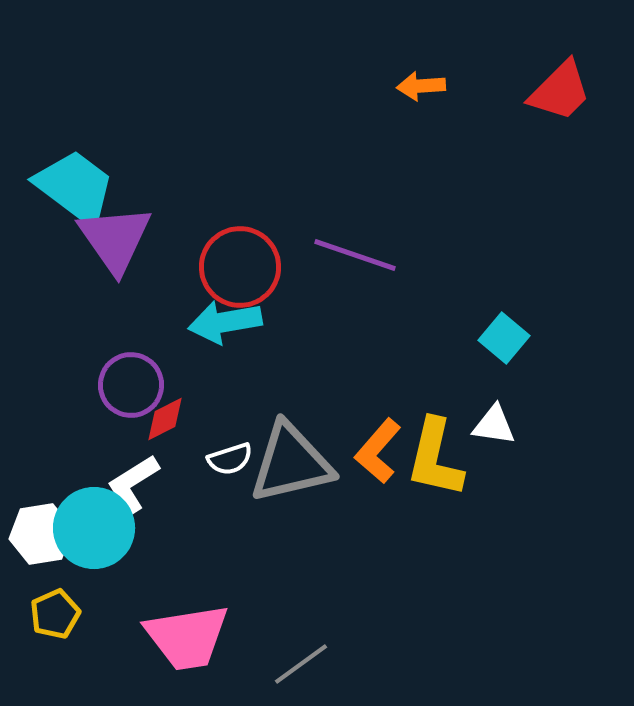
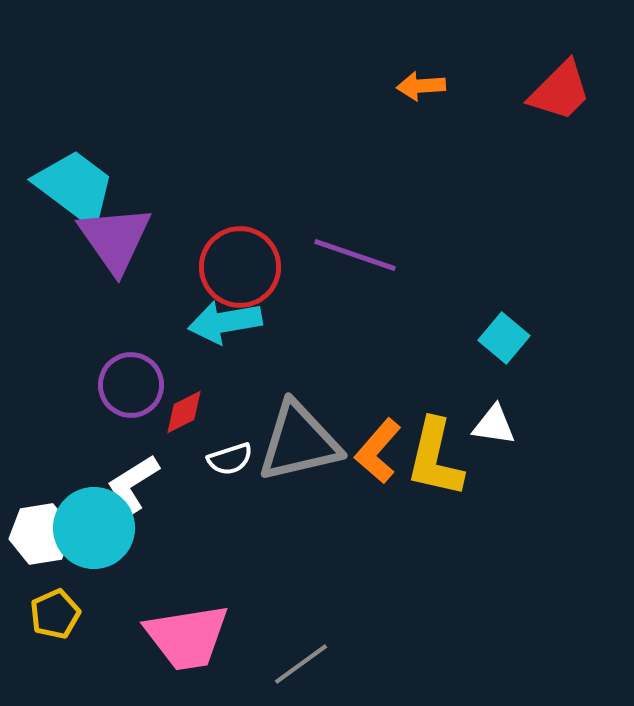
red diamond: moved 19 px right, 7 px up
gray triangle: moved 8 px right, 21 px up
